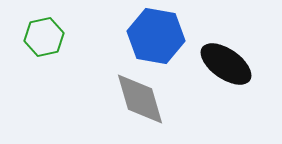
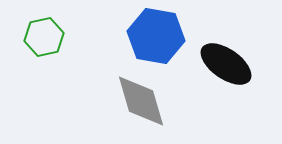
gray diamond: moved 1 px right, 2 px down
